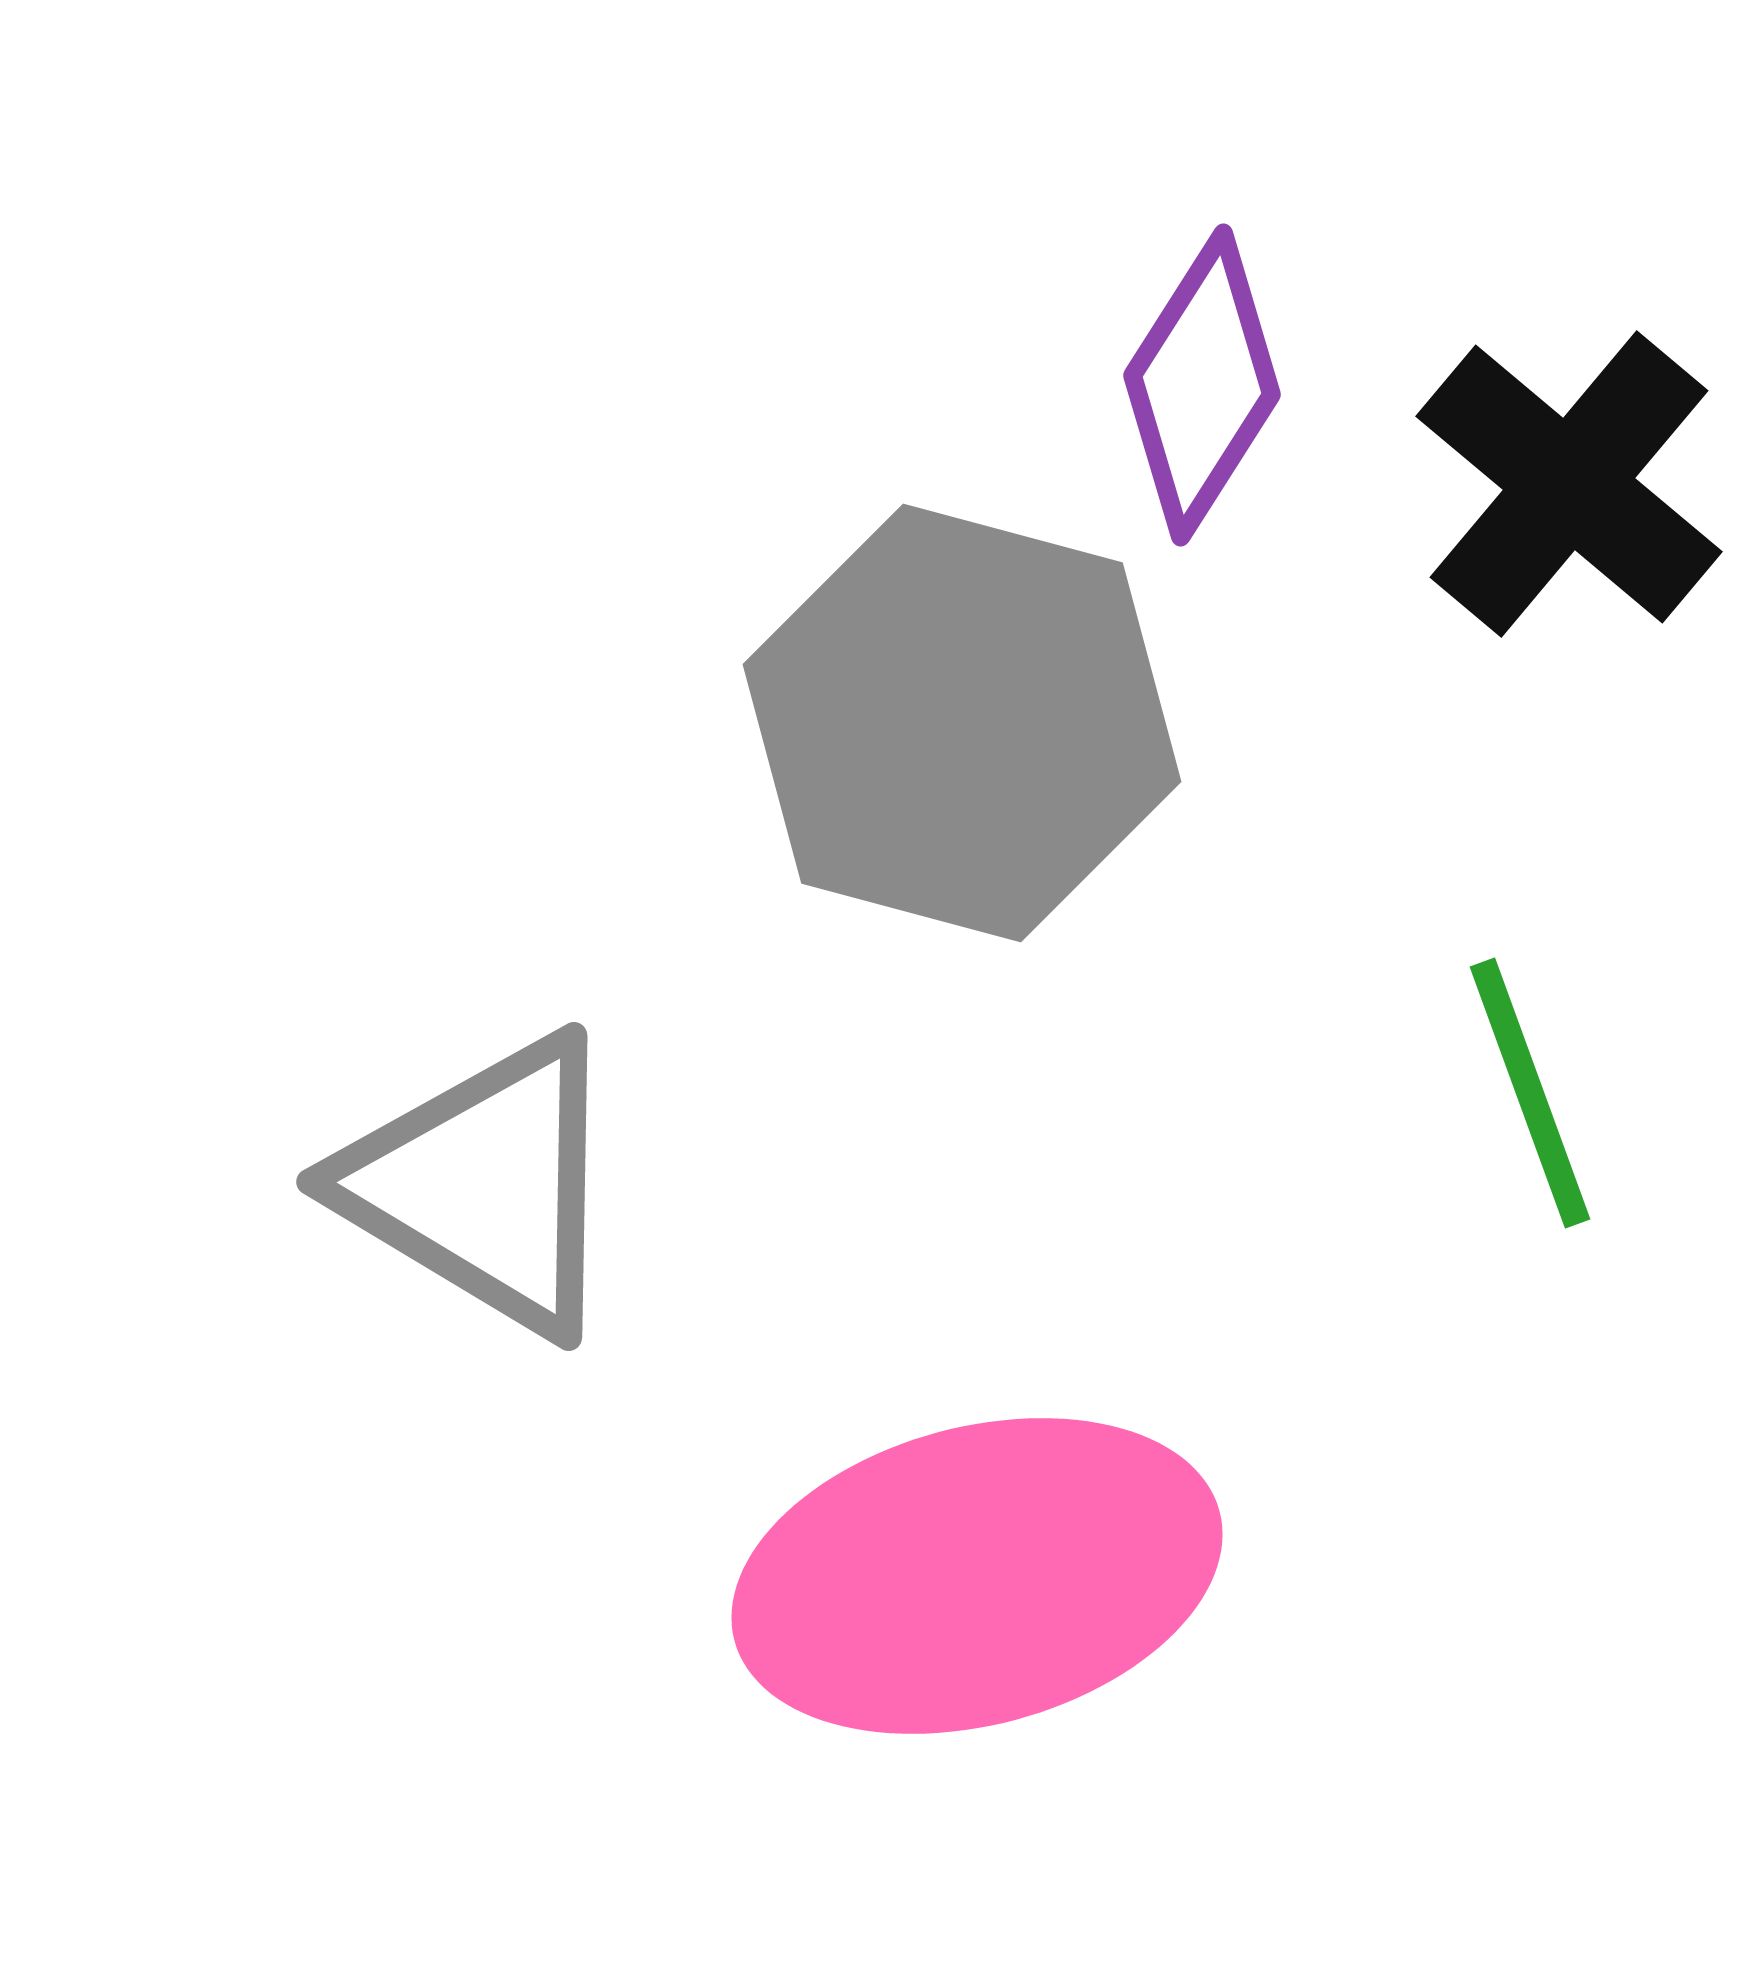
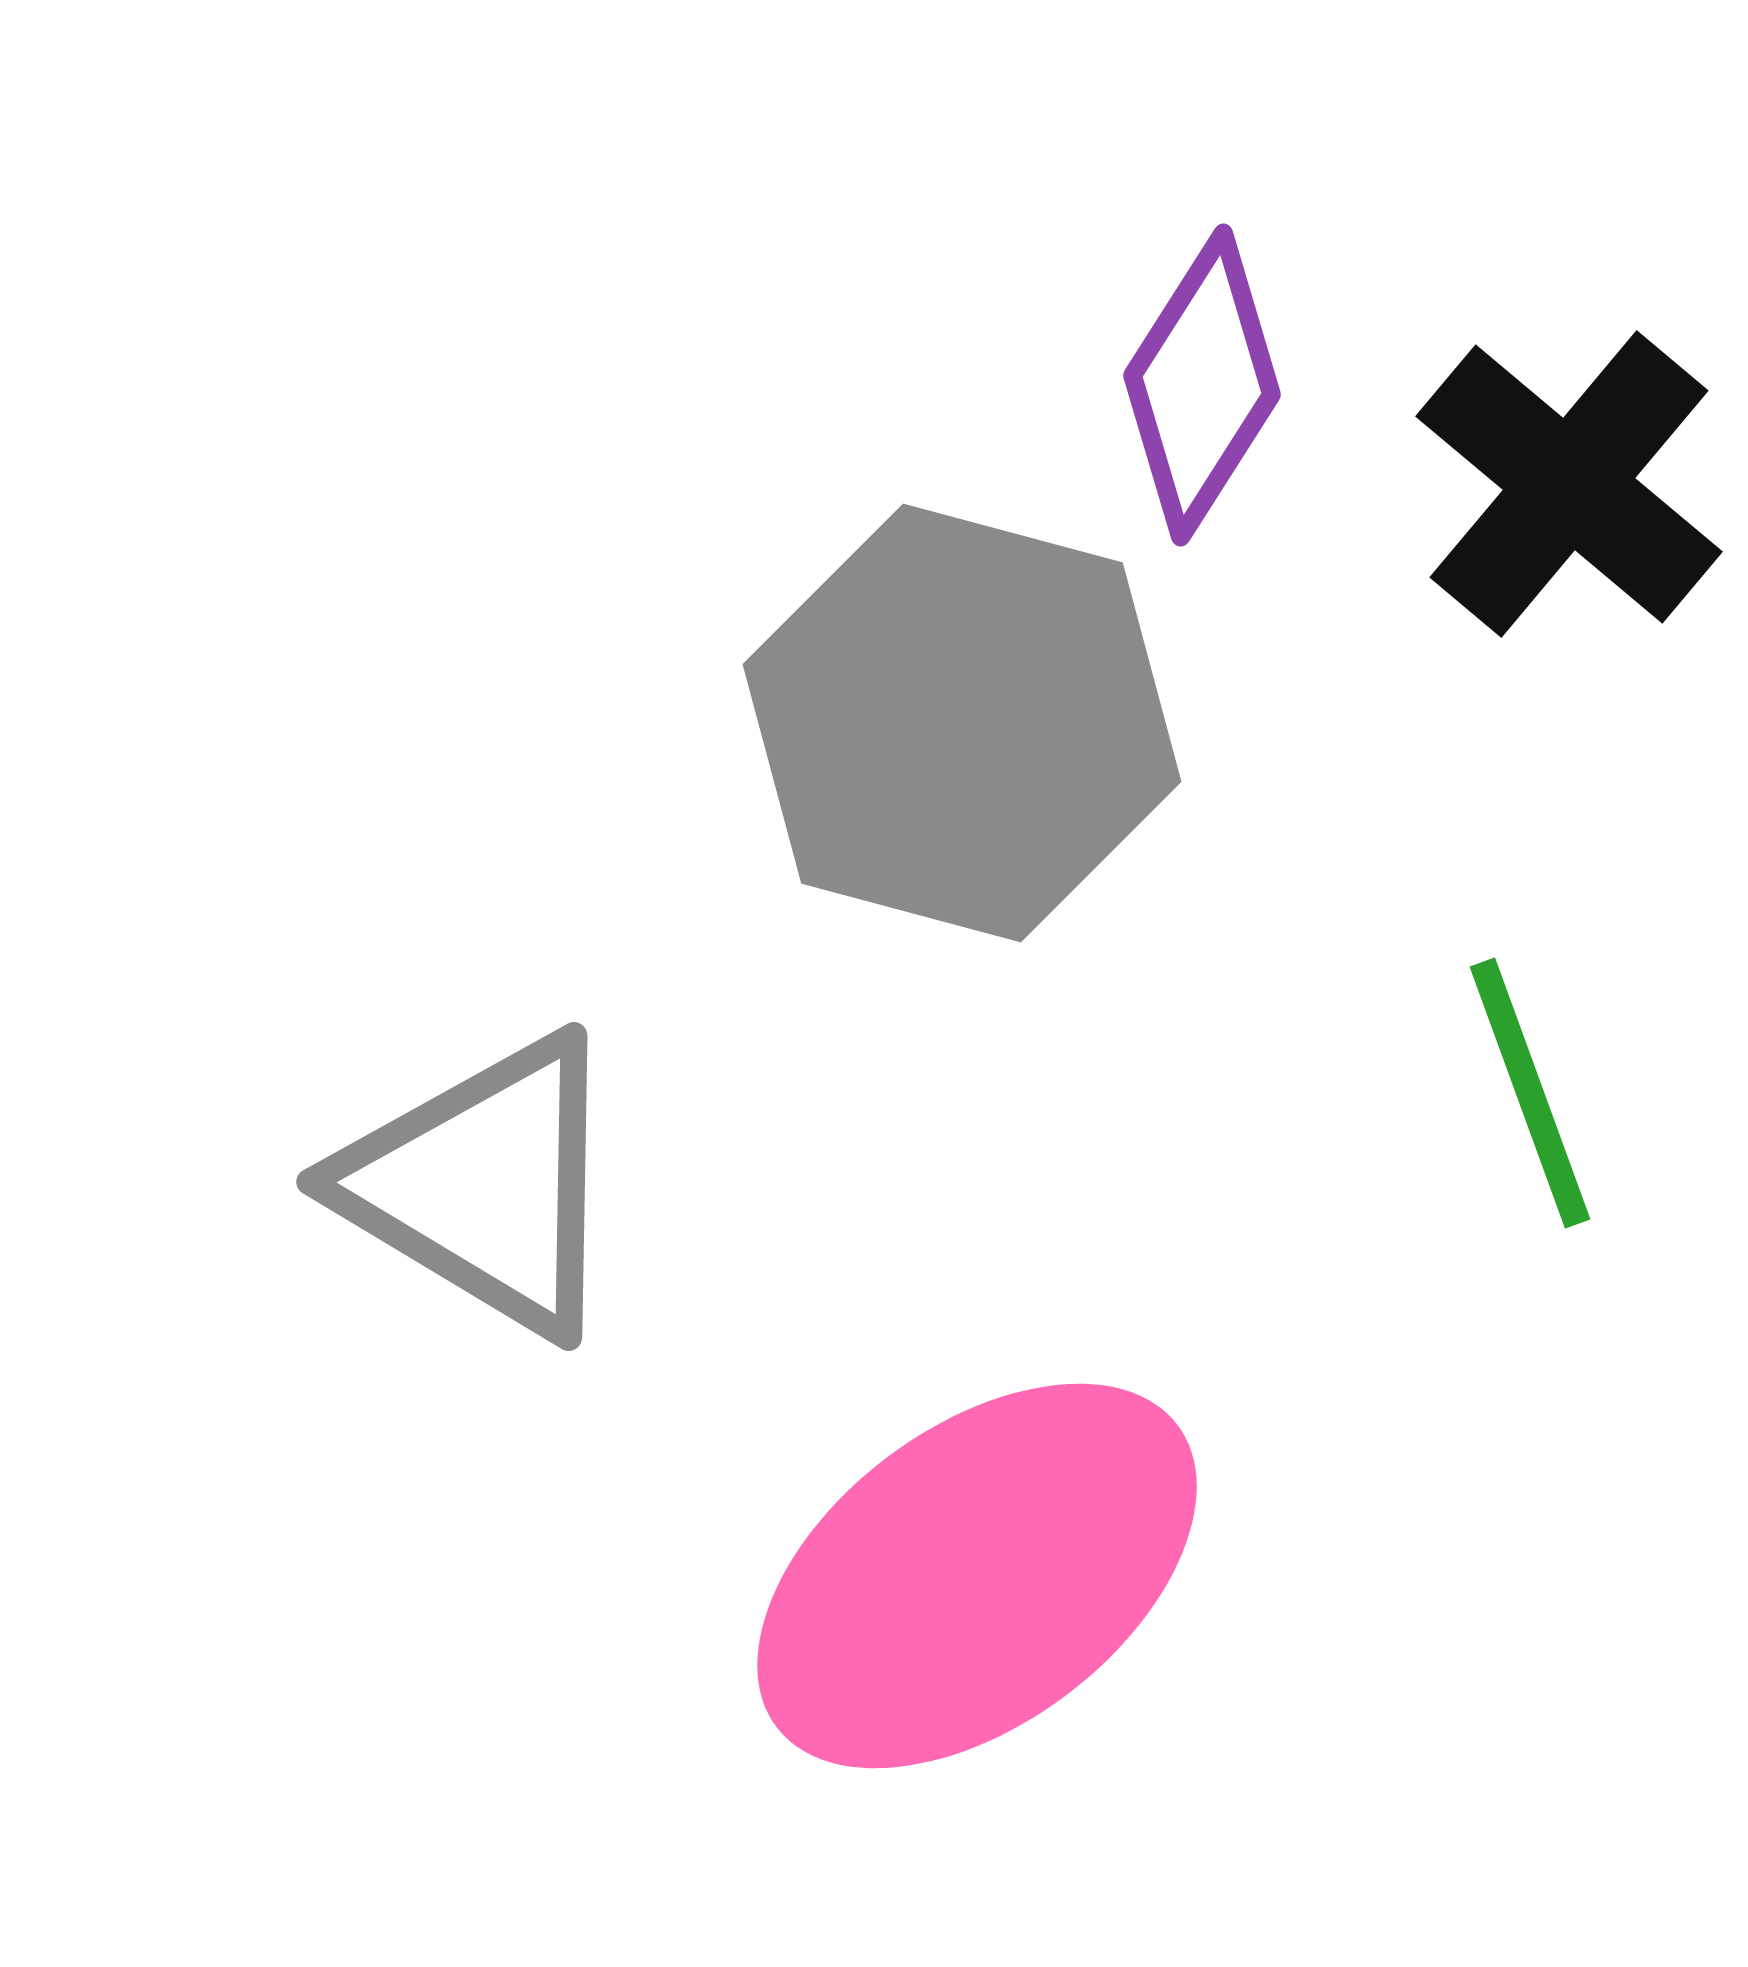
pink ellipse: rotated 22 degrees counterclockwise
